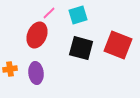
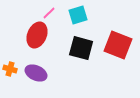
orange cross: rotated 24 degrees clockwise
purple ellipse: rotated 60 degrees counterclockwise
